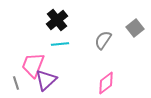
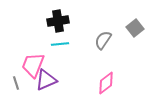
black cross: moved 1 px right, 1 px down; rotated 30 degrees clockwise
purple triangle: rotated 20 degrees clockwise
